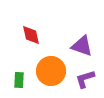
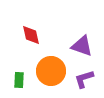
purple L-shape: moved 1 px left
